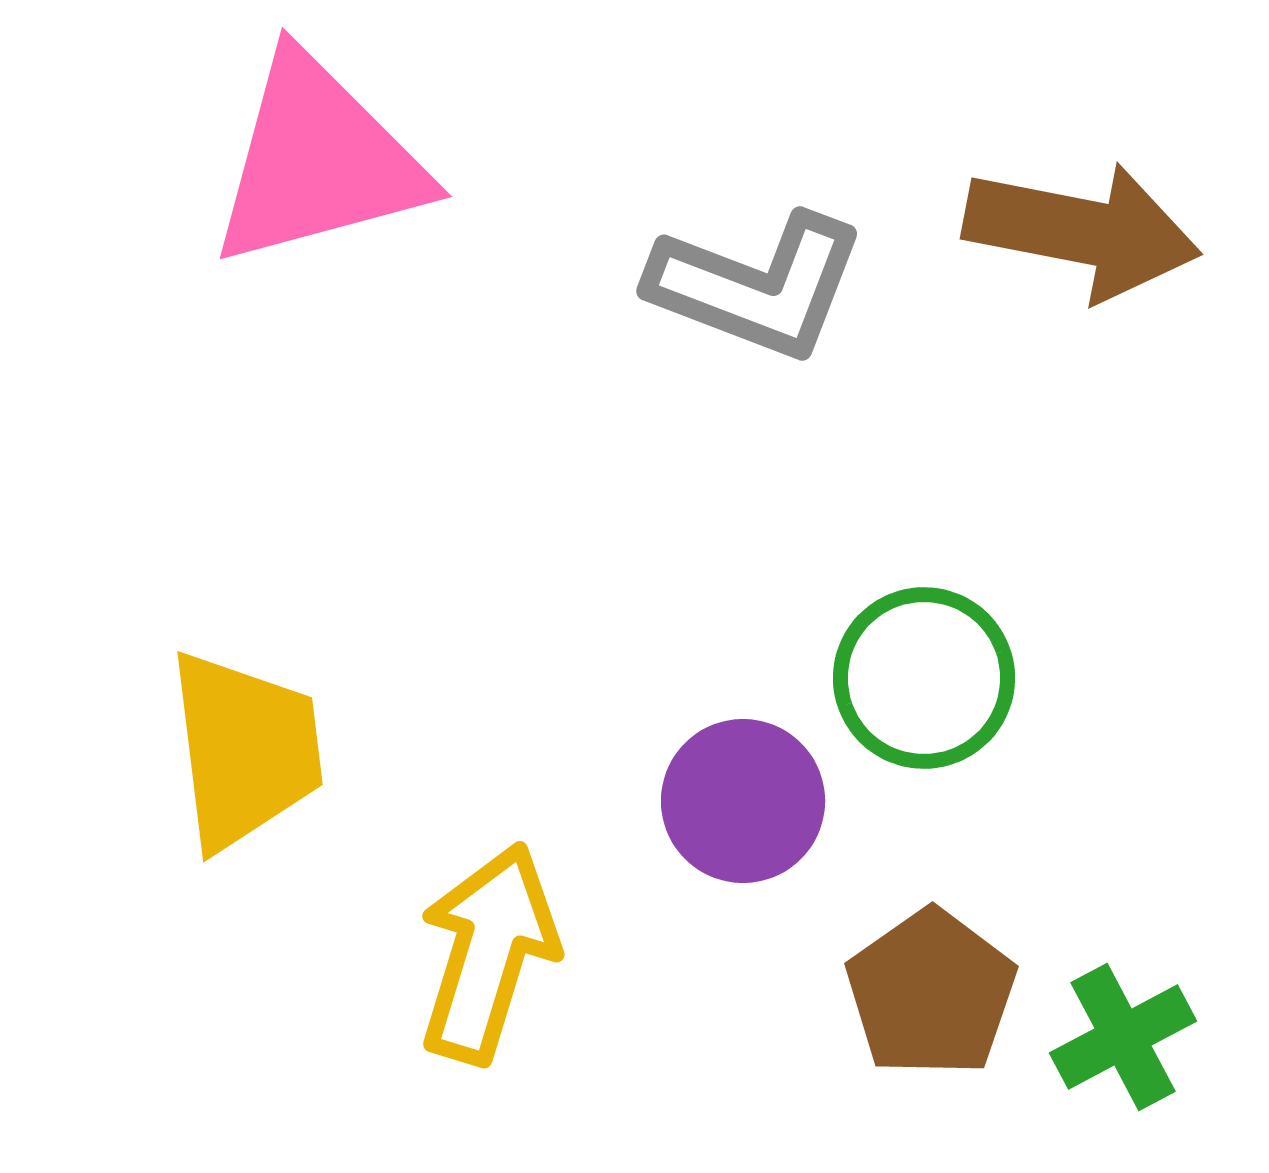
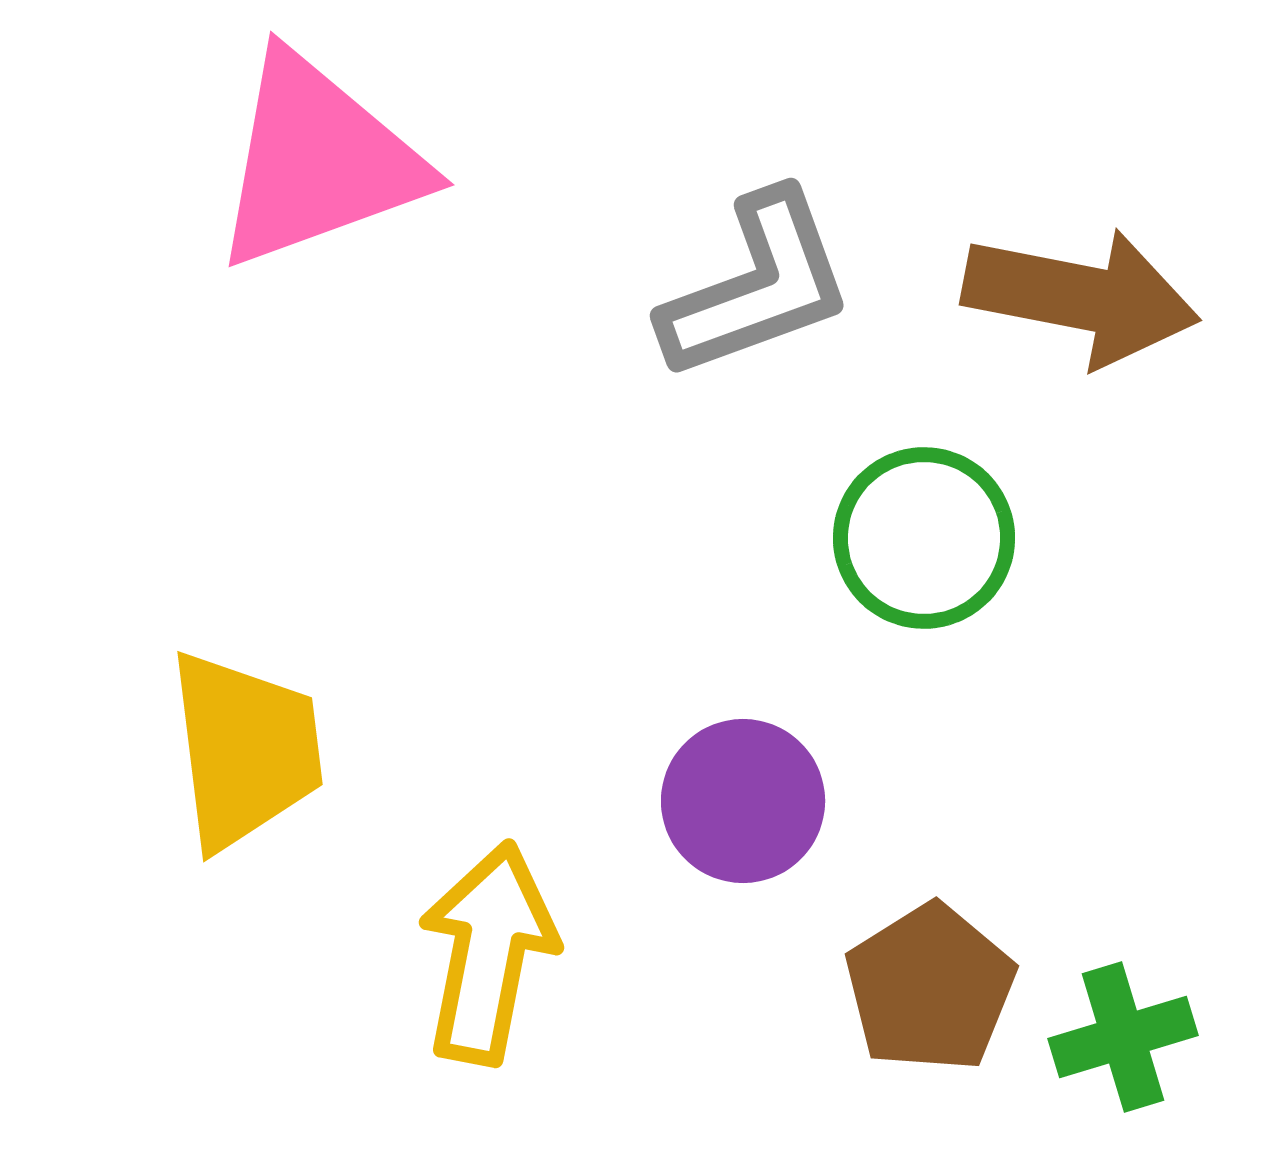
pink triangle: rotated 5 degrees counterclockwise
brown arrow: moved 1 px left, 66 px down
gray L-shape: rotated 41 degrees counterclockwise
green circle: moved 140 px up
yellow arrow: rotated 6 degrees counterclockwise
brown pentagon: moved 1 px left, 5 px up; rotated 3 degrees clockwise
green cross: rotated 11 degrees clockwise
